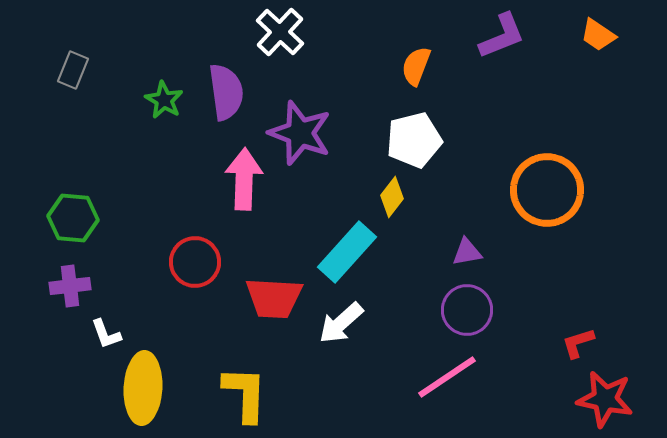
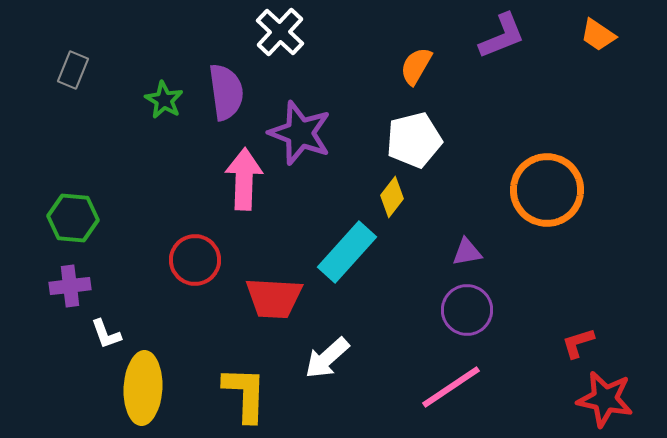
orange semicircle: rotated 9 degrees clockwise
red circle: moved 2 px up
white arrow: moved 14 px left, 35 px down
pink line: moved 4 px right, 10 px down
